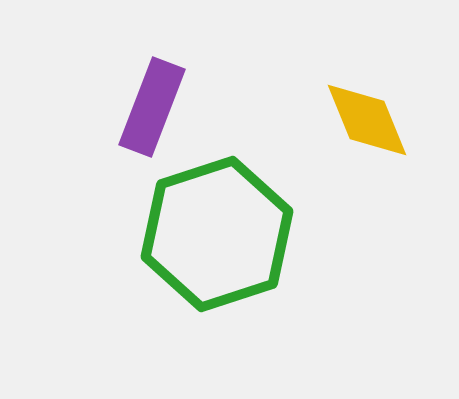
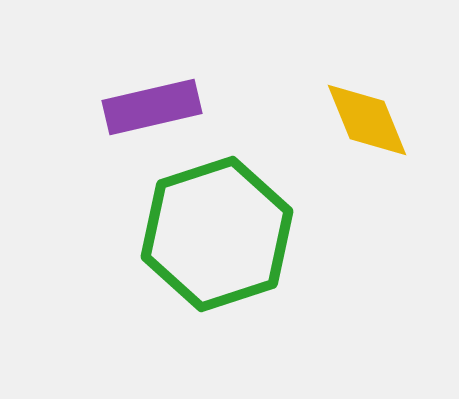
purple rectangle: rotated 56 degrees clockwise
